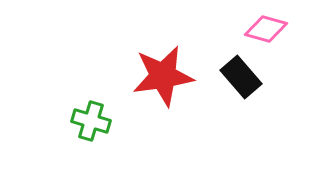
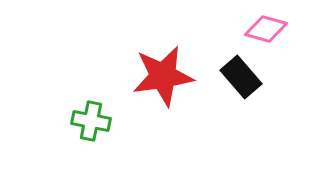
green cross: rotated 6 degrees counterclockwise
